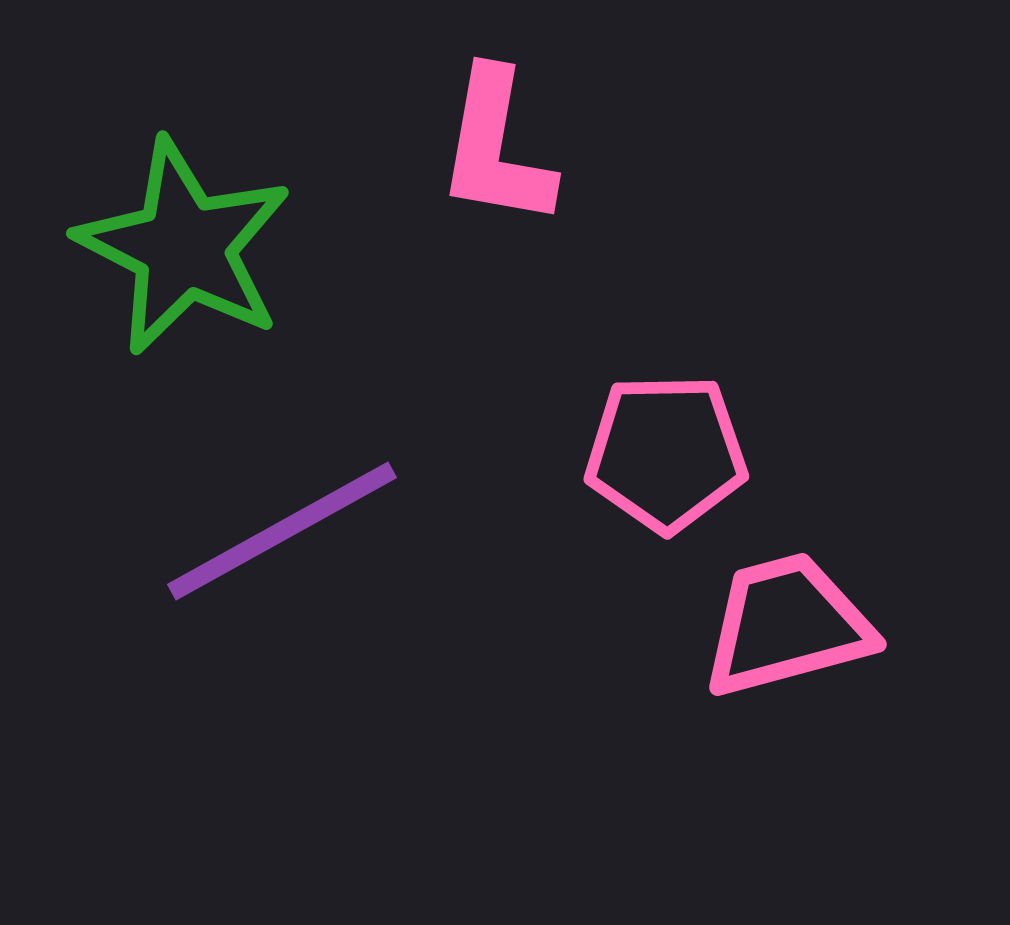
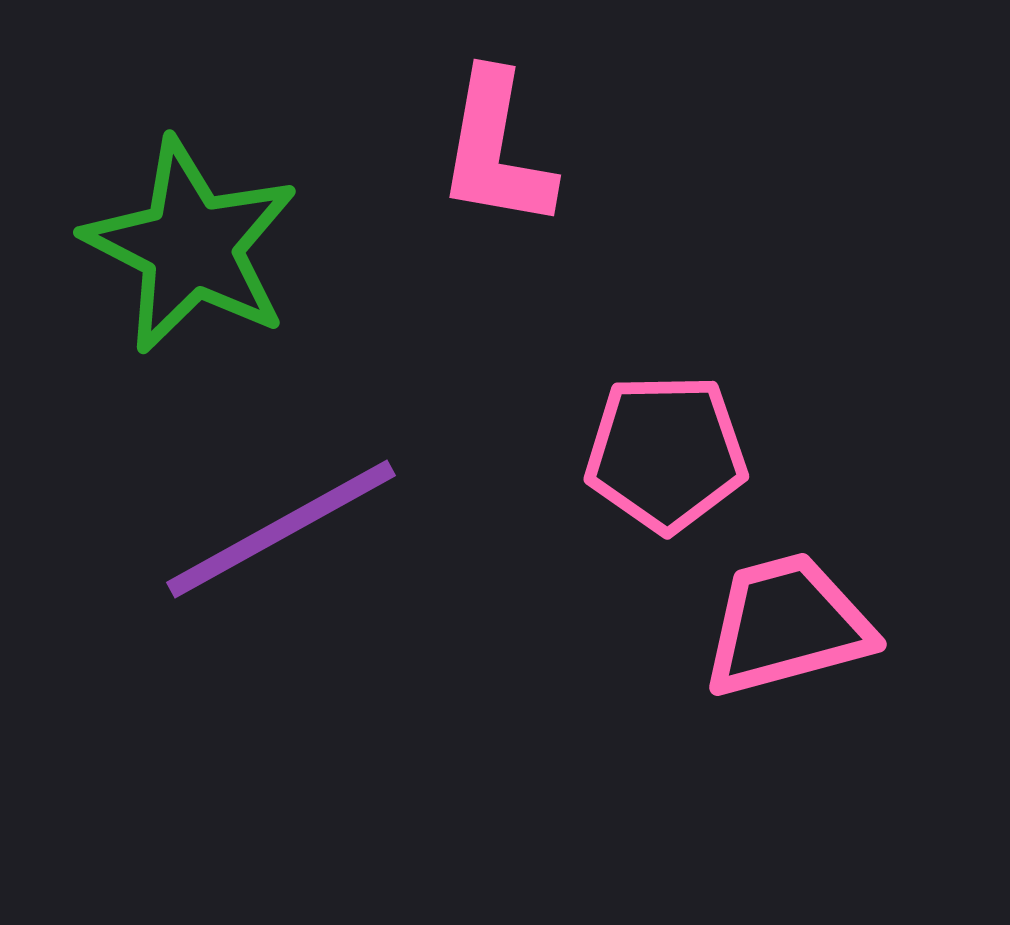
pink L-shape: moved 2 px down
green star: moved 7 px right, 1 px up
purple line: moved 1 px left, 2 px up
